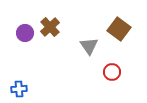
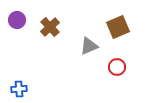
brown square: moved 1 px left, 2 px up; rotated 30 degrees clockwise
purple circle: moved 8 px left, 13 px up
gray triangle: rotated 42 degrees clockwise
red circle: moved 5 px right, 5 px up
